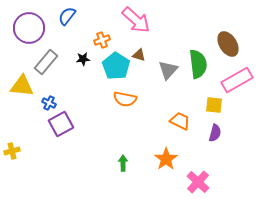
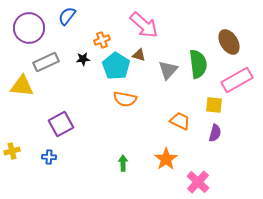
pink arrow: moved 8 px right, 5 px down
brown ellipse: moved 1 px right, 2 px up
gray rectangle: rotated 25 degrees clockwise
blue cross: moved 54 px down; rotated 24 degrees counterclockwise
